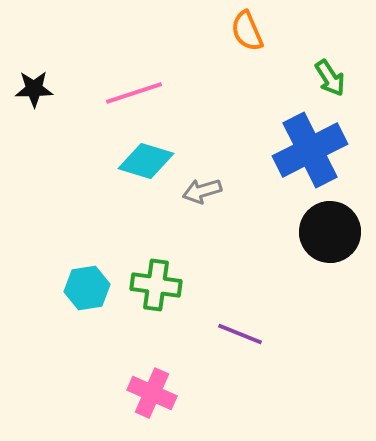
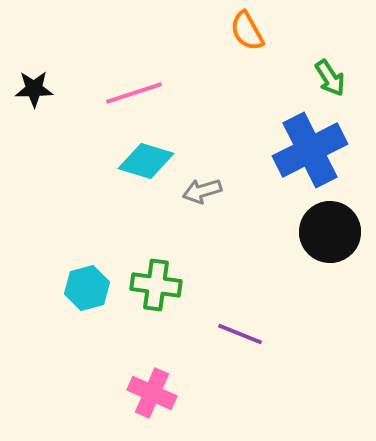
orange semicircle: rotated 6 degrees counterclockwise
cyan hexagon: rotated 6 degrees counterclockwise
